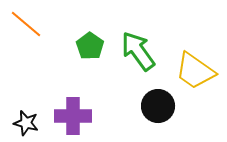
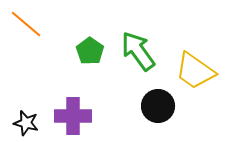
green pentagon: moved 5 px down
